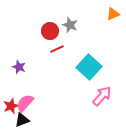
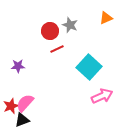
orange triangle: moved 7 px left, 4 px down
purple star: moved 1 px left, 1 px up; rotated 24 degrees counterclockwise
pink arrow: rotated 25 degrees clockwise
